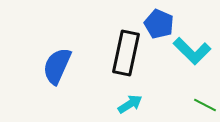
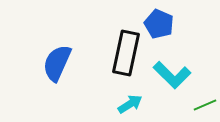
cyan L-shape: moved 20 px left, 24 px down
blue semicircle: moved 3 px up
green line: rotated 50 degrees counterclockwise
